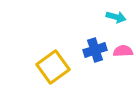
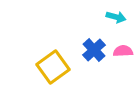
blue cross: moved 1 px left; rotated 25 degrees counterclockwise
